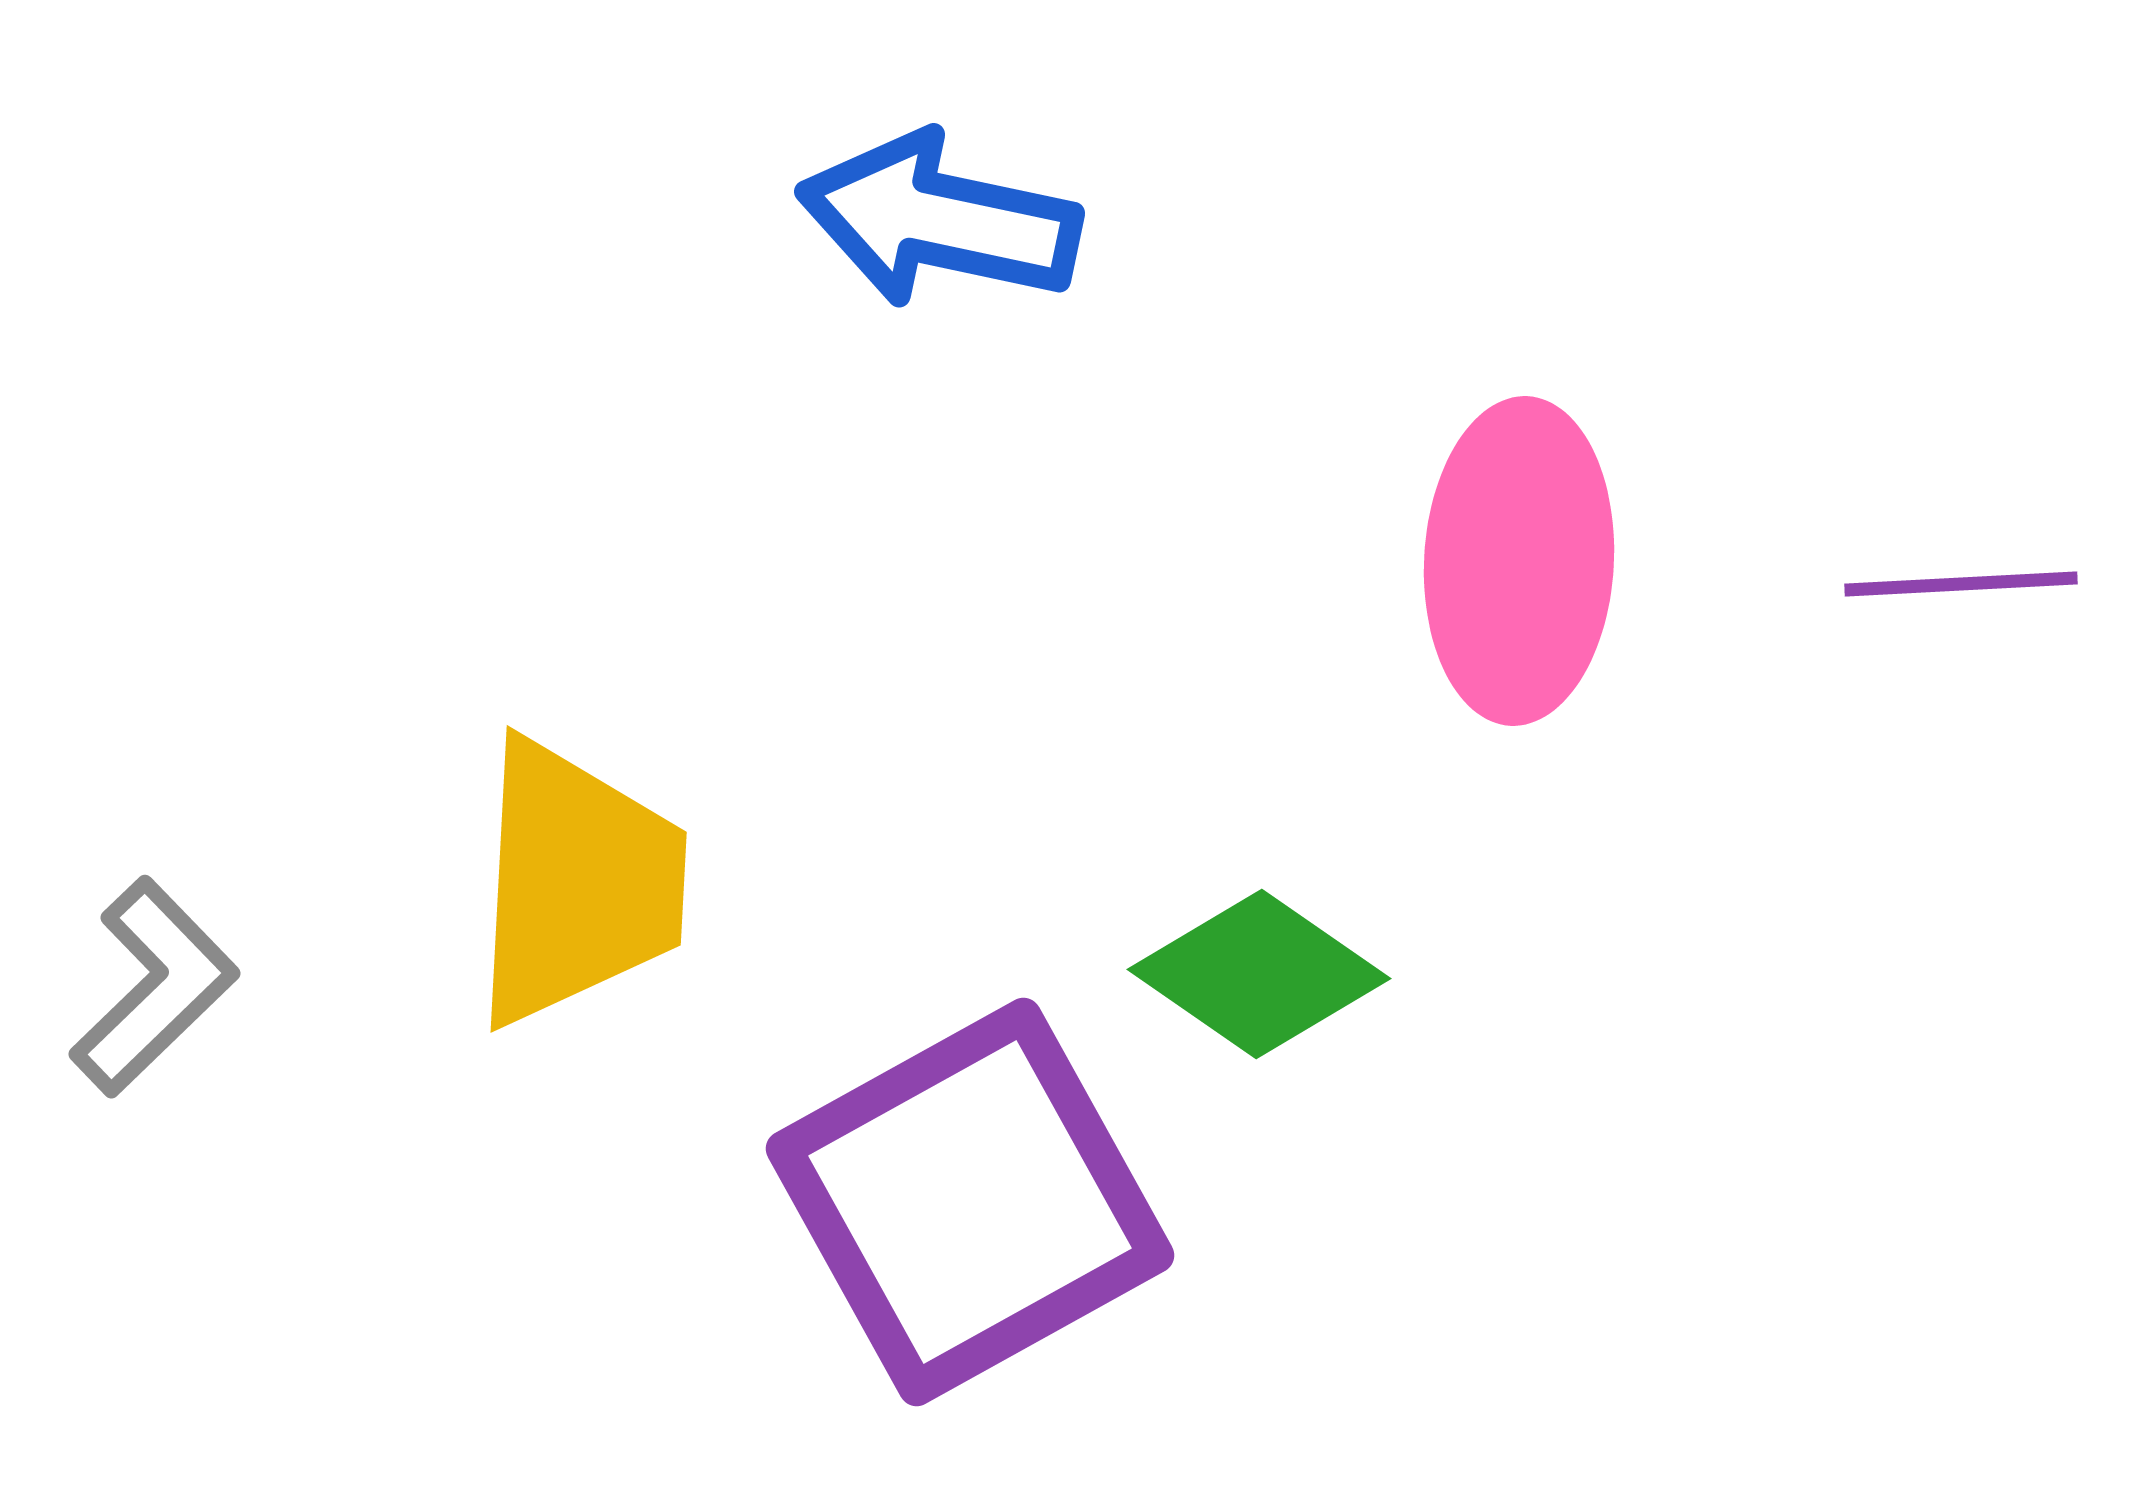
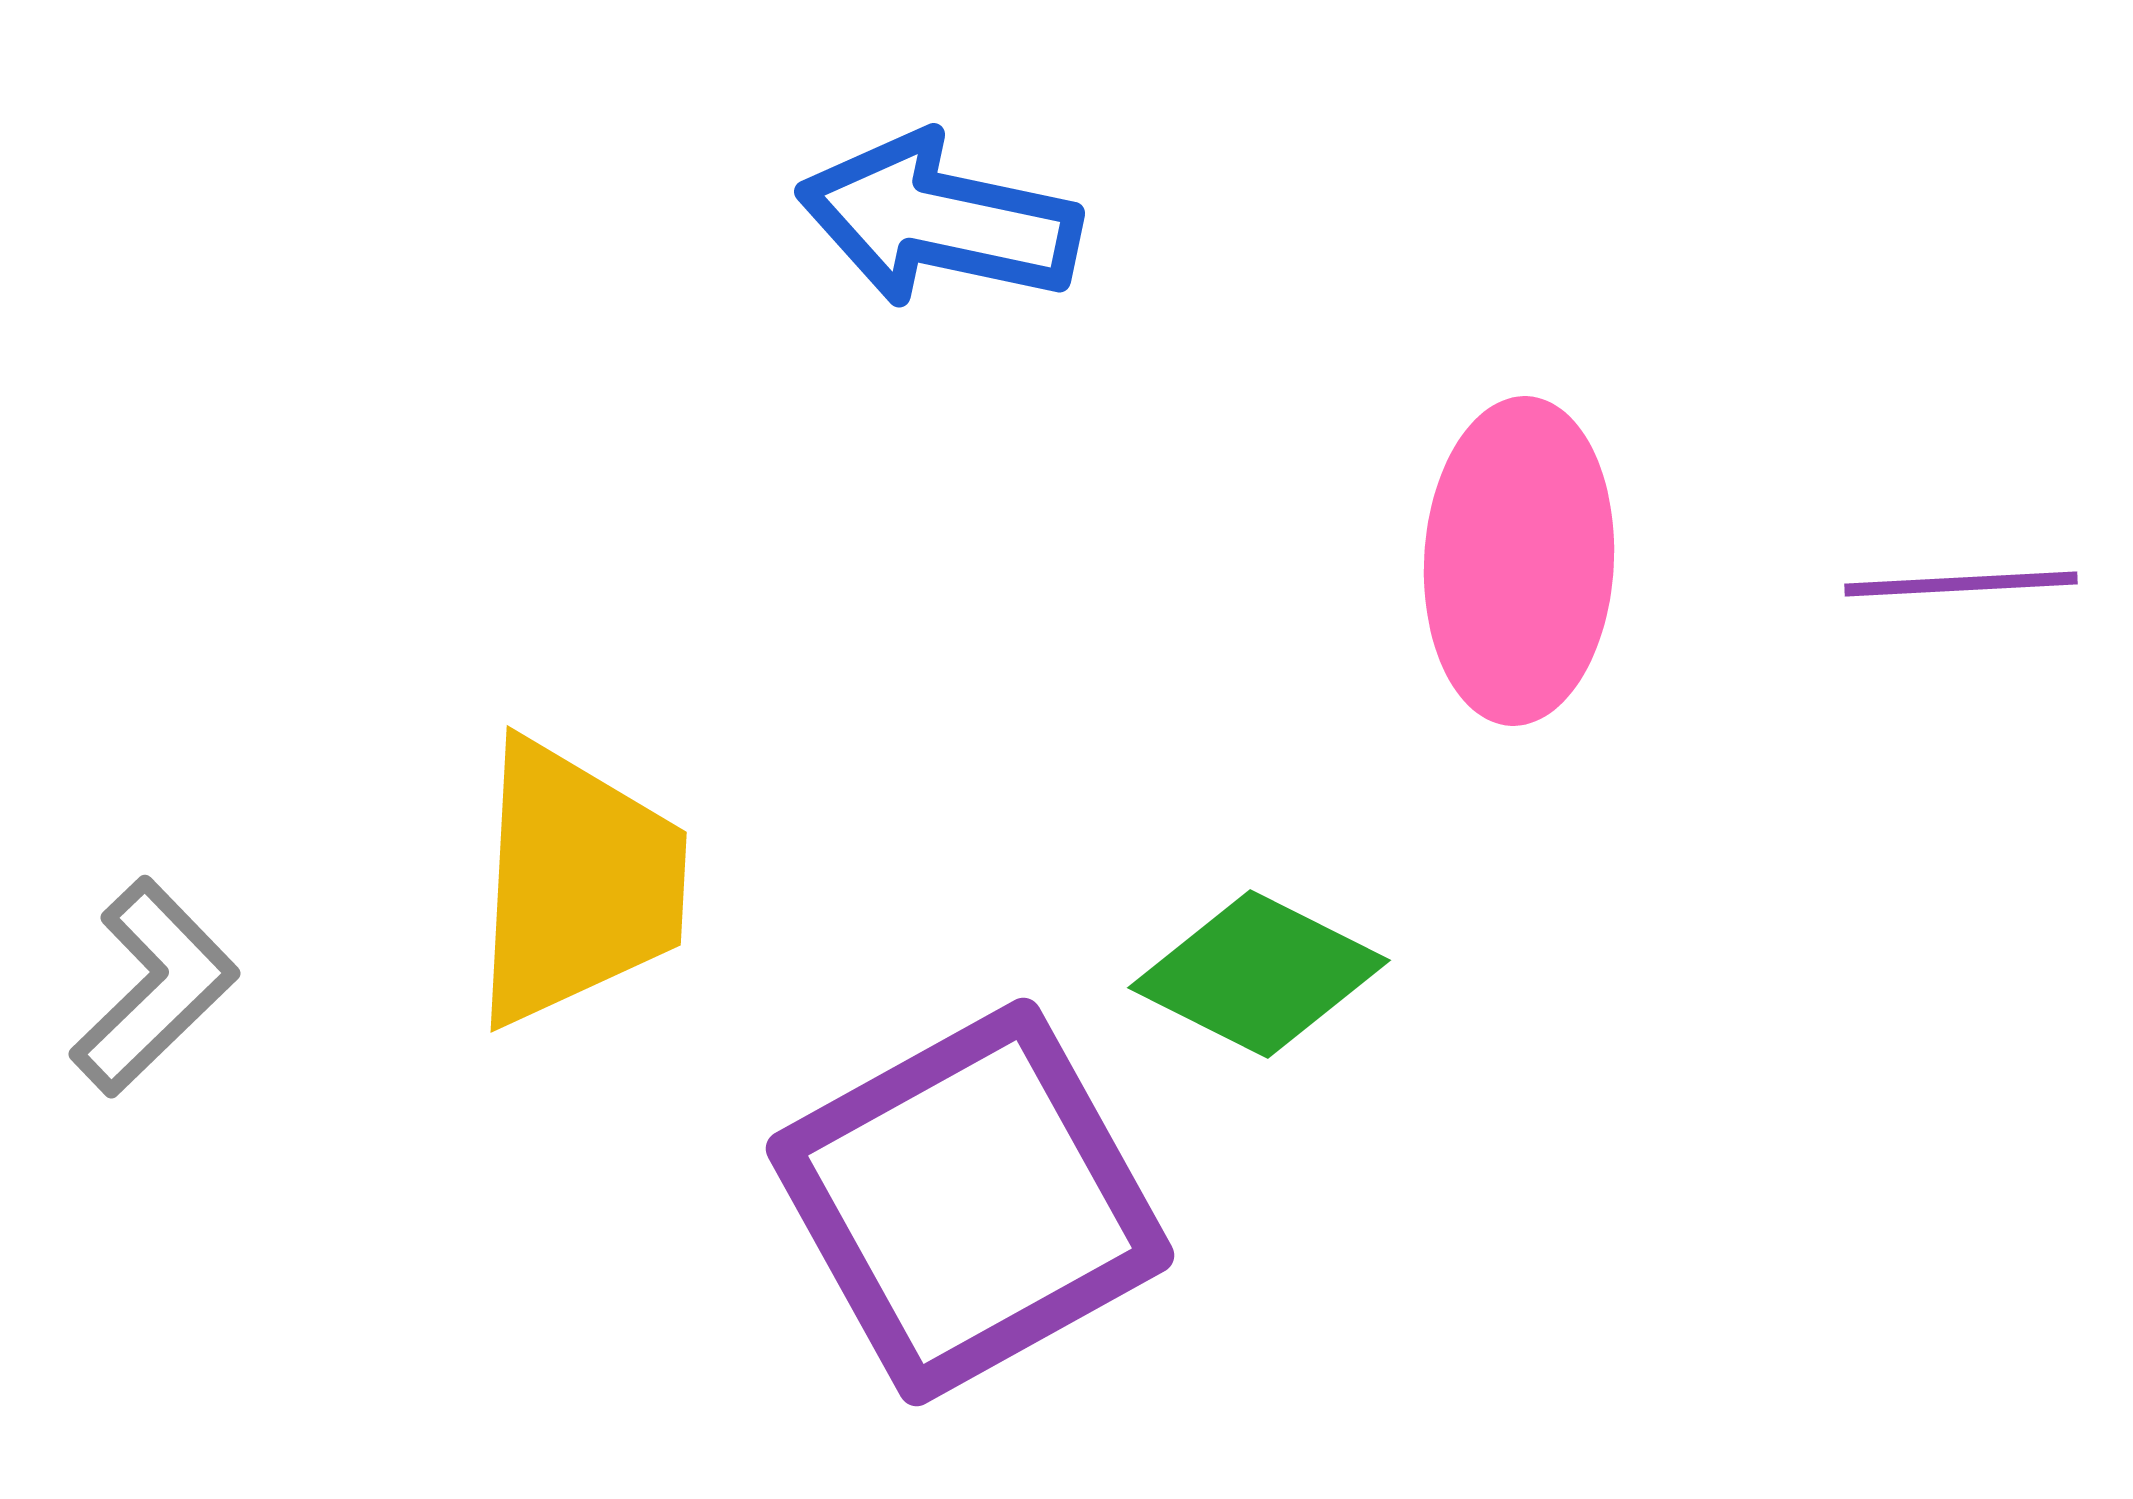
green diamond: rotated 8 degrees counterclockwise
